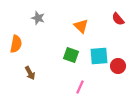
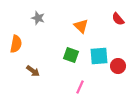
brown arrow: moved 3 px right, 2 px up; rotated 24 degrees counterclockwise
